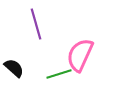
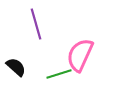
black semicircle: moved 2 px right, 1 px up
